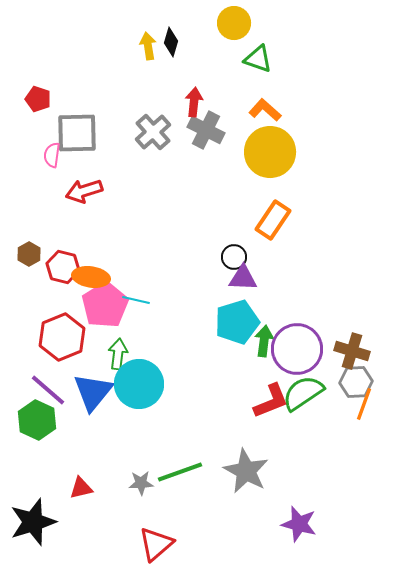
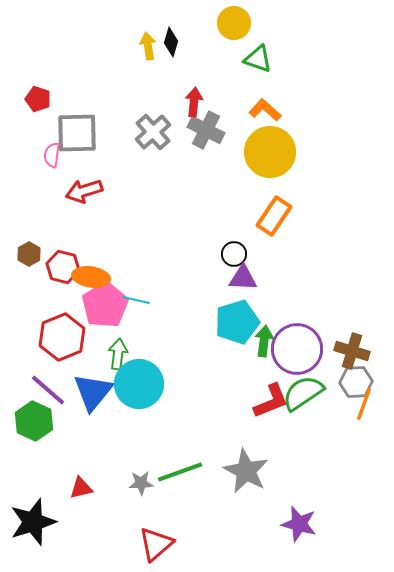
orange rectangle at (273, 220): moved 1 px right, 4 px up
black circle at (234, 257): moved 3 px up
green hexagon at (37, 420): moved 3 px left, 1 px down
